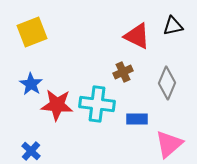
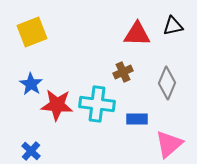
red triangle: moved 2 px up; rotated 24 degrees counterclockwise
